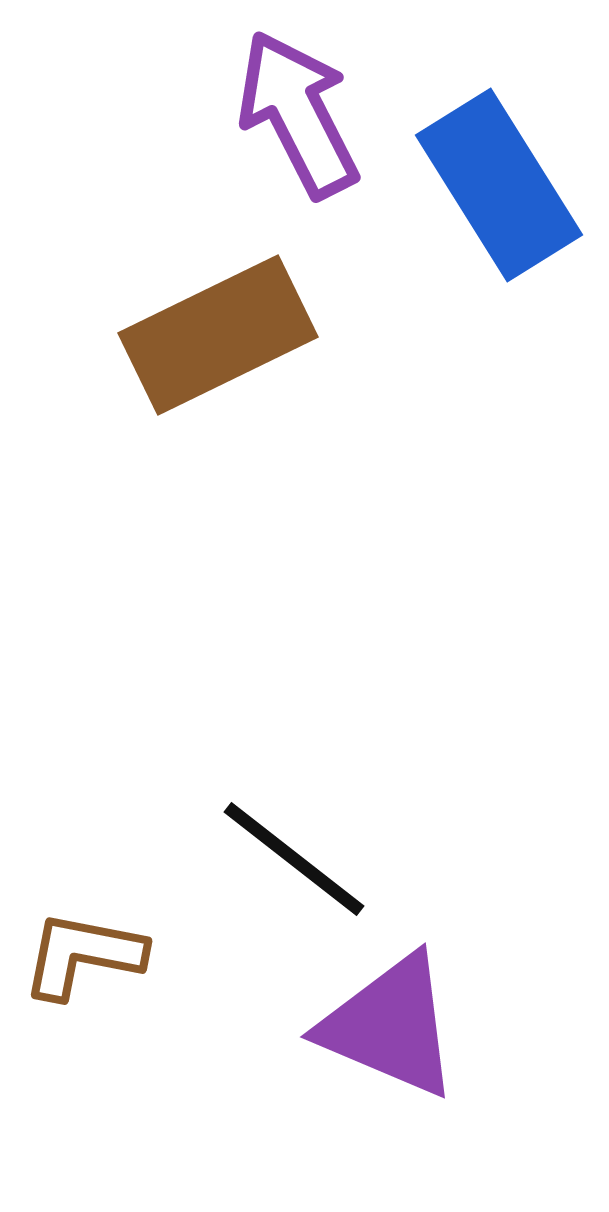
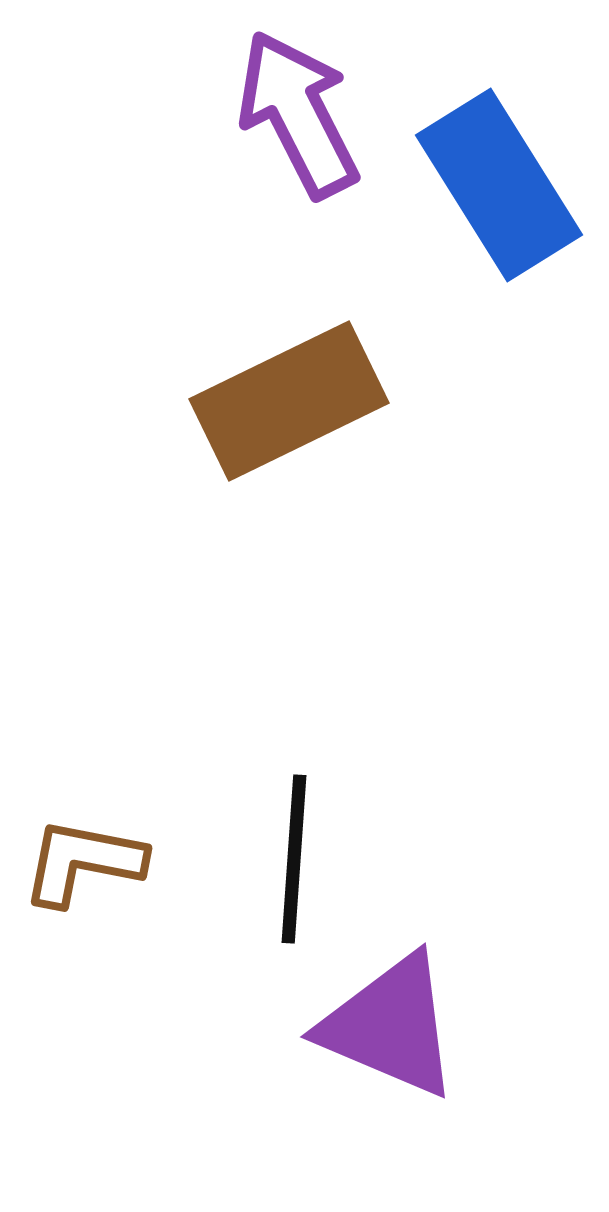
brown rectangle: moved 71 px right, 66 px down
black line: rotated 56 degrees clockwise
brown L-shape: moved 93 px up
